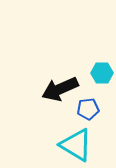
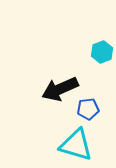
cyan hexagon: moved 21 px up; rotated 20 degrees counterclockwise
cyan triangle: rotated 15 degrees counterclockwise
